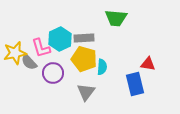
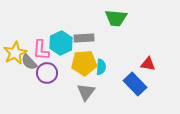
cyan hexagon: moved 1 px right, 4 px down
pink L-shape: moved 2 px down; rotated 20 degrees clockwise
yellow star: rotated 15 degrees counterclockwise
yellow pentagon: moved 4 px down; rotated 20 degrees counterclockwise
cyan semicircle: moved 1 px left
purple circle: moved 6 px left
blue rectangle: rotated 30 degrees counterclockwise
